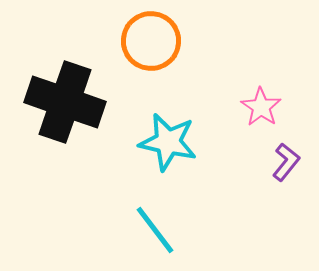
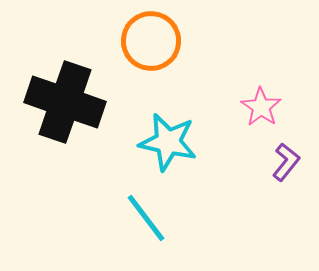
cyan line: moved 9 px left, 12 px up
